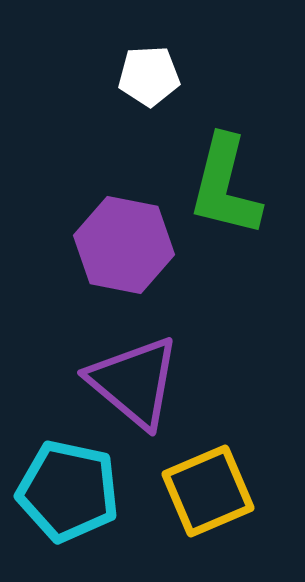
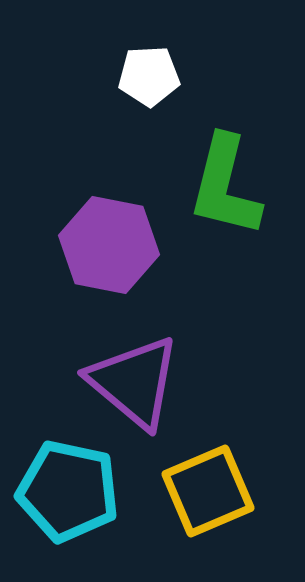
purple hexagon: moved 15 px left
